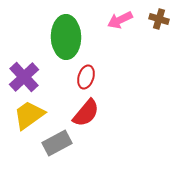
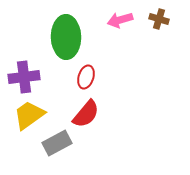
pink arrow: rotated 10 degrees clockwise
purple cross: rotated 36 degrees clockwise
red semicircle: moved 1 px down
